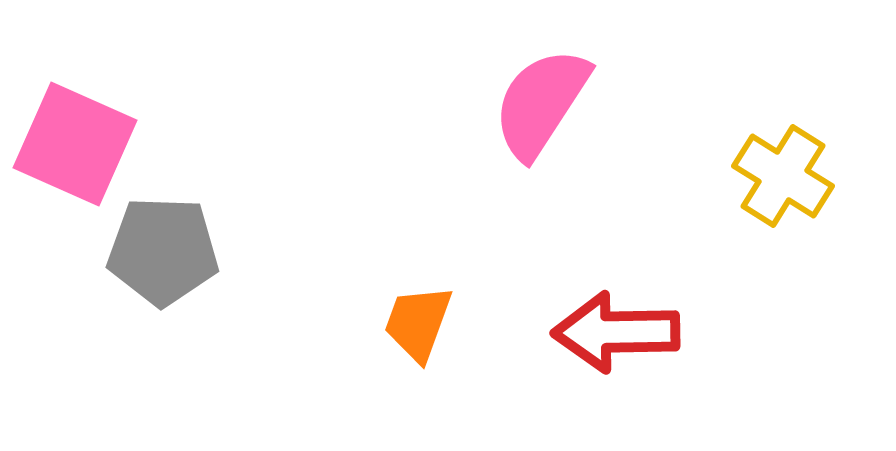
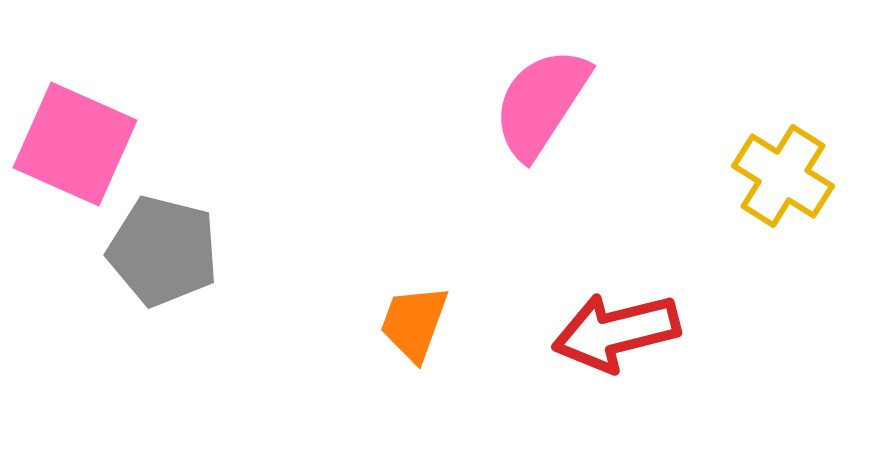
gray pentagon: rotated 12 degrees clockwise
orange trapezoid: moved 4 px left
red arrow: rotated 13 degrees counterclockwise
